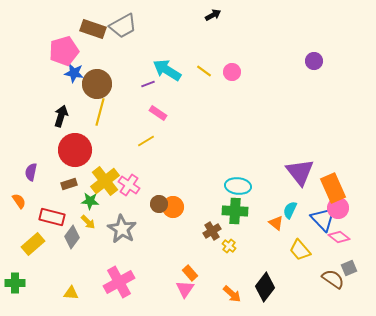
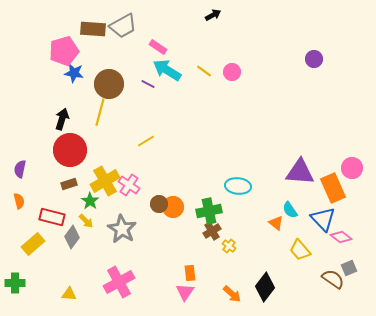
brown rectangle at (93, 29): rotated 15 degrees counterclockwise
purple circle at (314, 61): moved 2 px up
brown circle at (97, 84): moved 12 px right
purple line at (148, 84): rotated 48 degrees clockwise
pink rectangle at (158, 113): moved 66 px up
black arrow at (61, 116): moved 1 px right, 3 px down
red circle at (75, 150): moved 5 px left
purple semicircle at (31, 172): moved 11 px left, 3 px up
purple triangle at (300, 172): rotated 48 degrees counterclockwise
yellow cross at (105, 181): rotated 8 degrees clockwise
orange semicircle at (19, 201): rotated 21 degrees clockwise
green star at (90, 201): rotated 30 degrees clockwise
pink circle at (338, 208): moved 14 px right, 40 px up
cyan semicircle at (290, 210): rotated 60 degrees counterclockwise
green cross at (235, 211): moved 26 px left; rotated 15 degrees counterclockwise
yellow arrow at (88, 222): moved 2 px left, 1 px up
pink diamond at (339, 237): moved 2 px right
orange rectangle at (190, 273): rotated 35 degrees clockwise
pink triangle at (185, 289): moved 3 px down
yellow triangle at (71, 293): moved 2 px left, 1 px down
